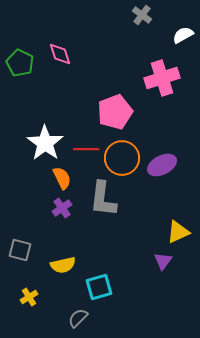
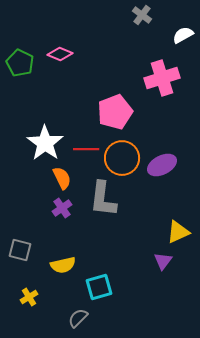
pink diamond: rotated 50 degrees counterclockwise
